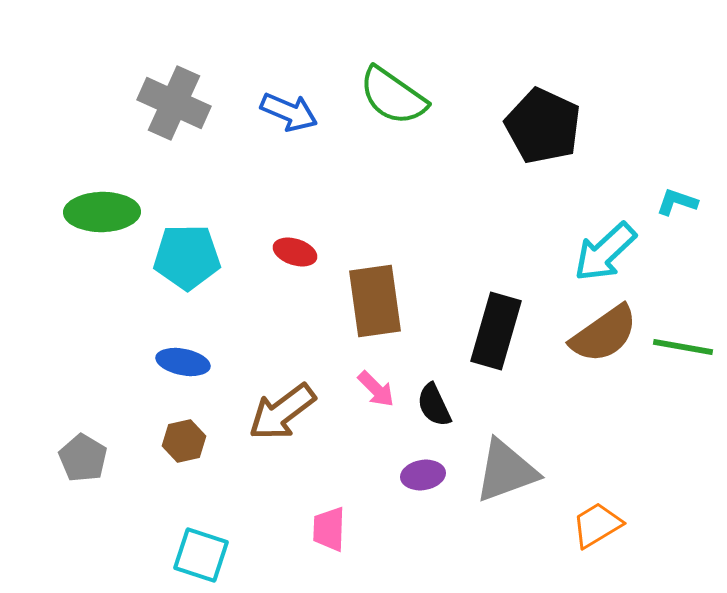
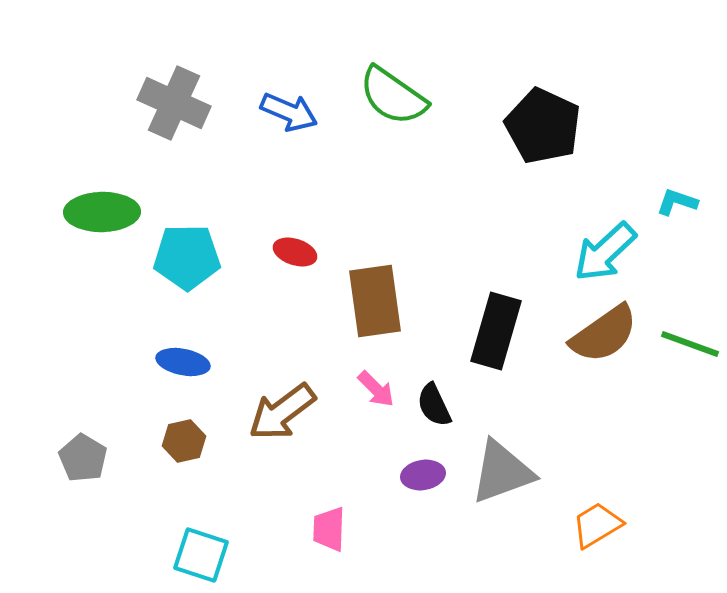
green line: moved 7 px right, 3 px up; rotated 10 degrees clockwise
gray triangle: moved 4 px left, 1 px down
